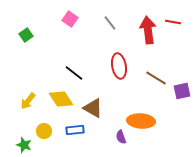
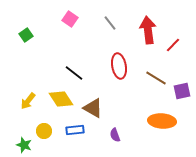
red line: moved 23 px down; rotated 56 degrees counterclockwise
orange ellipse: moved 21 px right
purple semicircle: moved 6 px left, 2 px up
